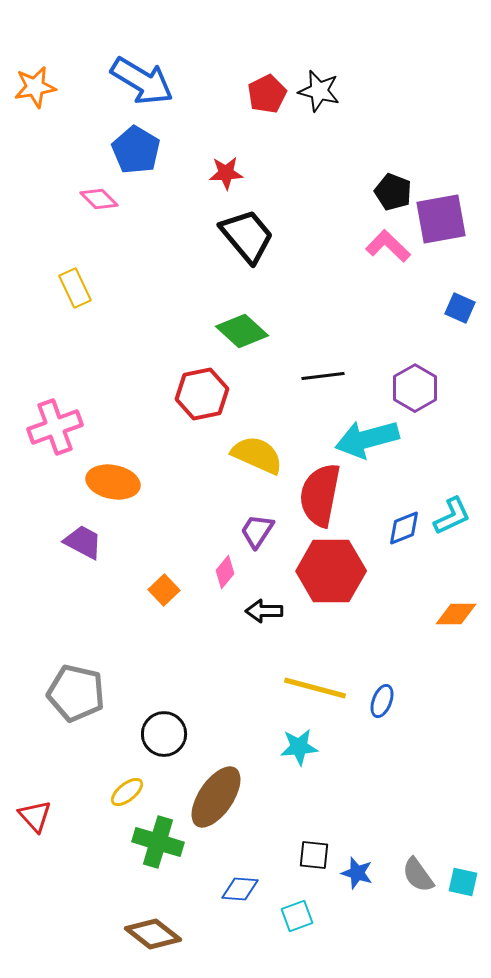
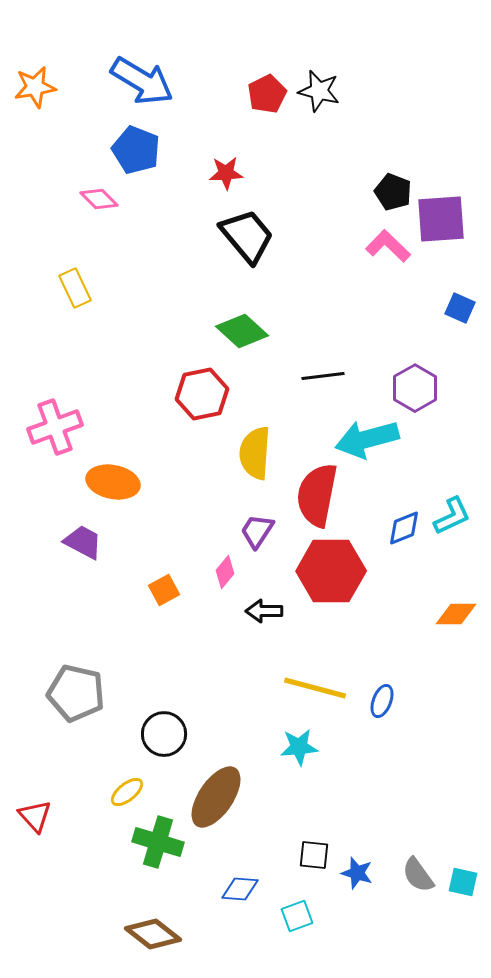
blue pentagon at (136, 150): rotated 9 degrees counterclockwise
purple square at (441, 219): rotated 6 degrees clockwise
yellow semicircle at (257, 455): moved 2 px left, 2 px up; rotated 110 degrees counterclockwise
red semicircle at (320, 495): moved 3 px left
orange square at (164, 590): rotated 16 degrees clockwise
